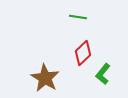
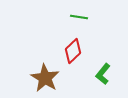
green line: moved 1 px right
red diamond: moved 10 px left, 2 px up
